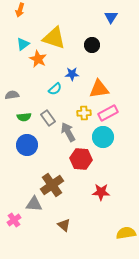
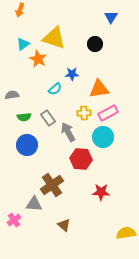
black circle: moved 3 px right, 1 px up
